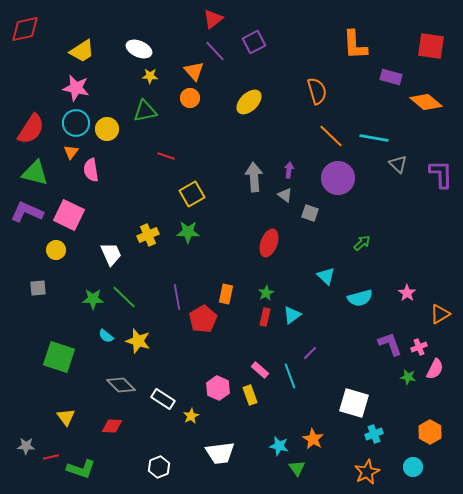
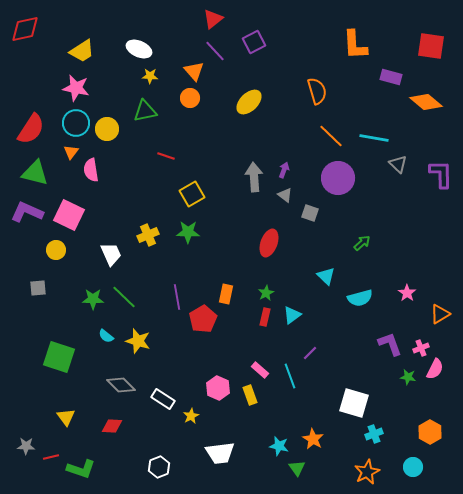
purple arrow at (289, 170): moved 5 px left; rotated 14 degrees clockwise
pink cross at (419, 347): moved 2 px right, 1 px down
